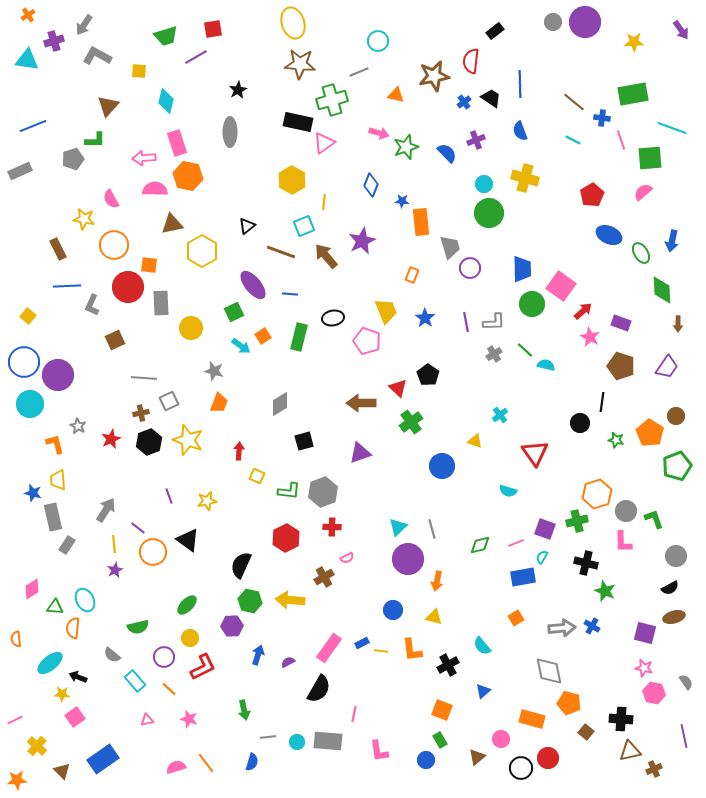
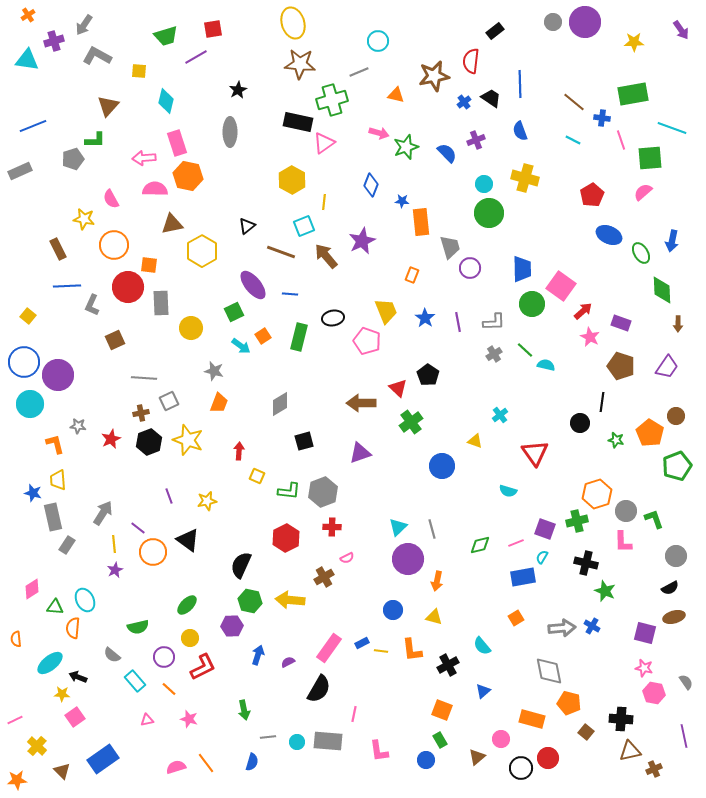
purple line at (466, 322): moved 8 px left
gray star at (78, 426): rotated 21 degrees counterclockwise
gray arrow at (106, 510): moved 3 px left, 3 px down
